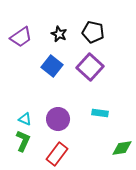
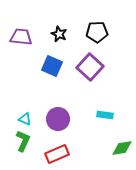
black pentagon: moved 4 px right; rotated 15 degrees counterclockwise
purple trapezoid: rotated 140 degrees counterclockwise
blue square: rotated 15 degrees counterclockwise
cyan rectangle: moved 5 px right, 2 px down
red rectangle: rotated 30 degrees clockwise
